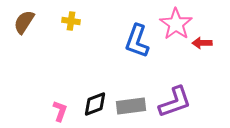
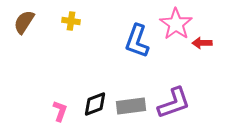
purple L-shape: moved 1 px left, 1 px down
